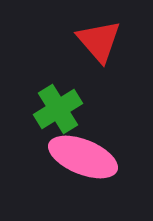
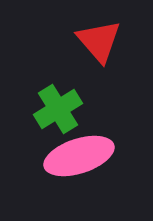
pink ellipse: moved 4 px left, 1 px up; rotated 40 degrees counterclockwise
